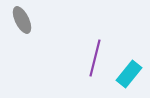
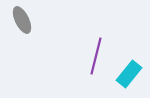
purple line: moved 1 px right, 2 px up
